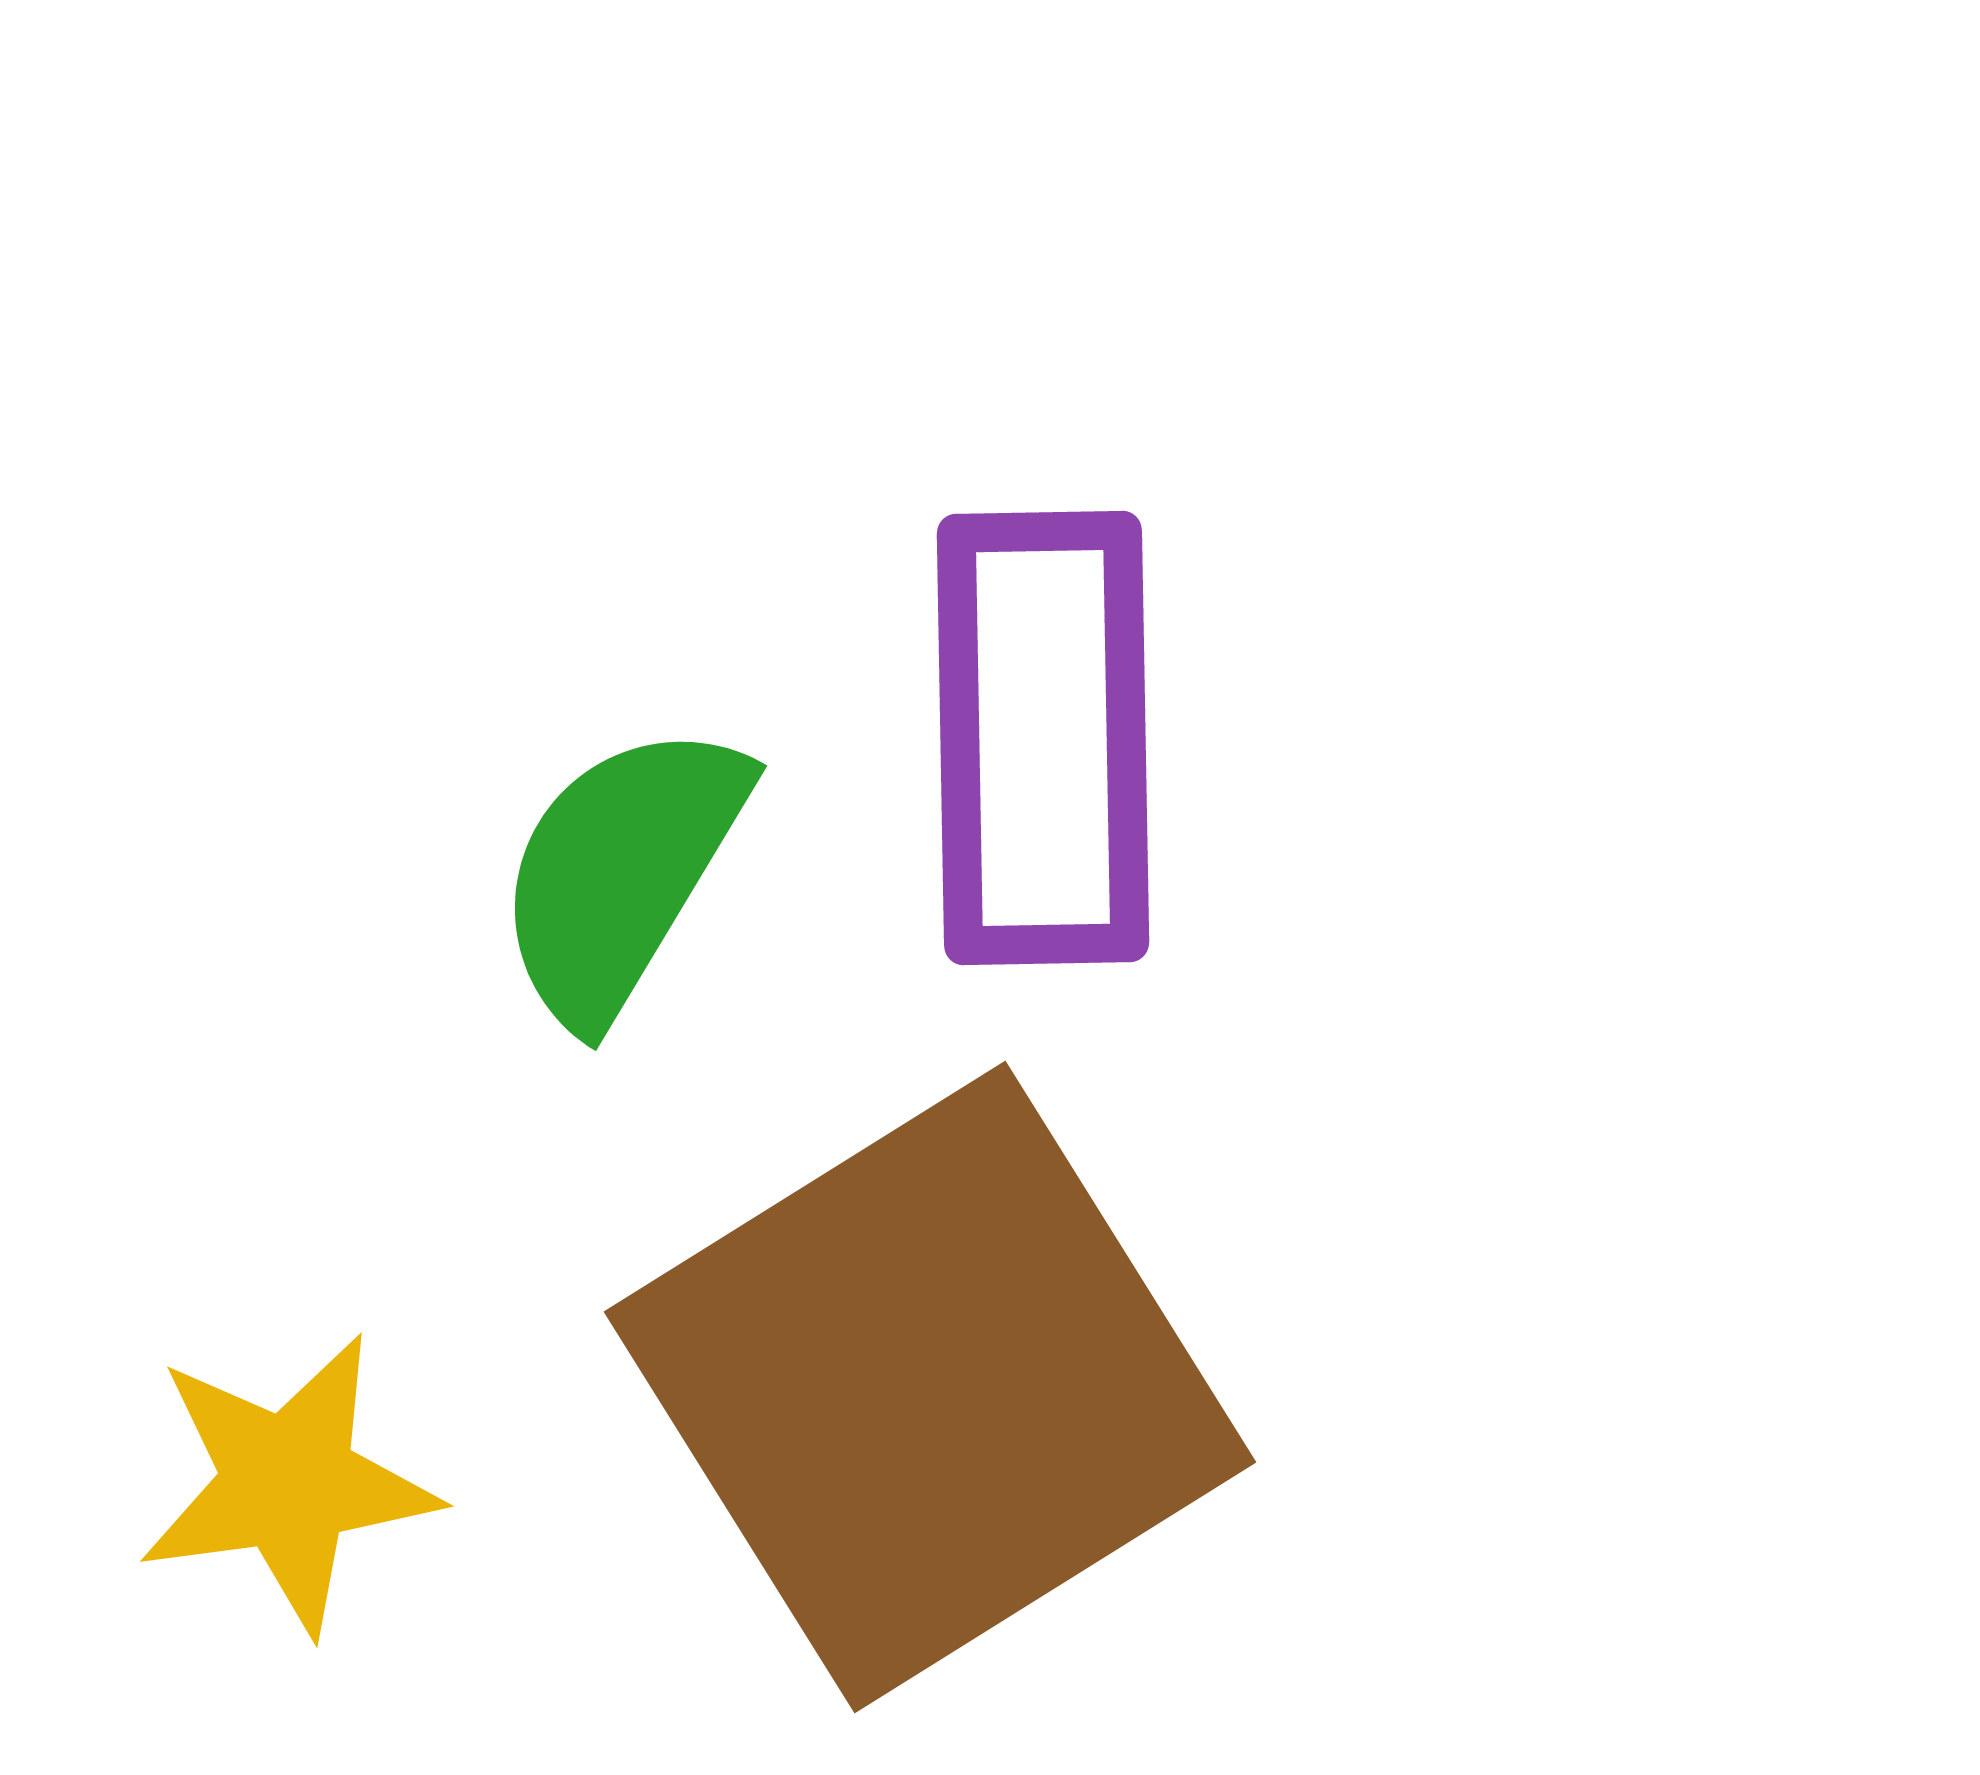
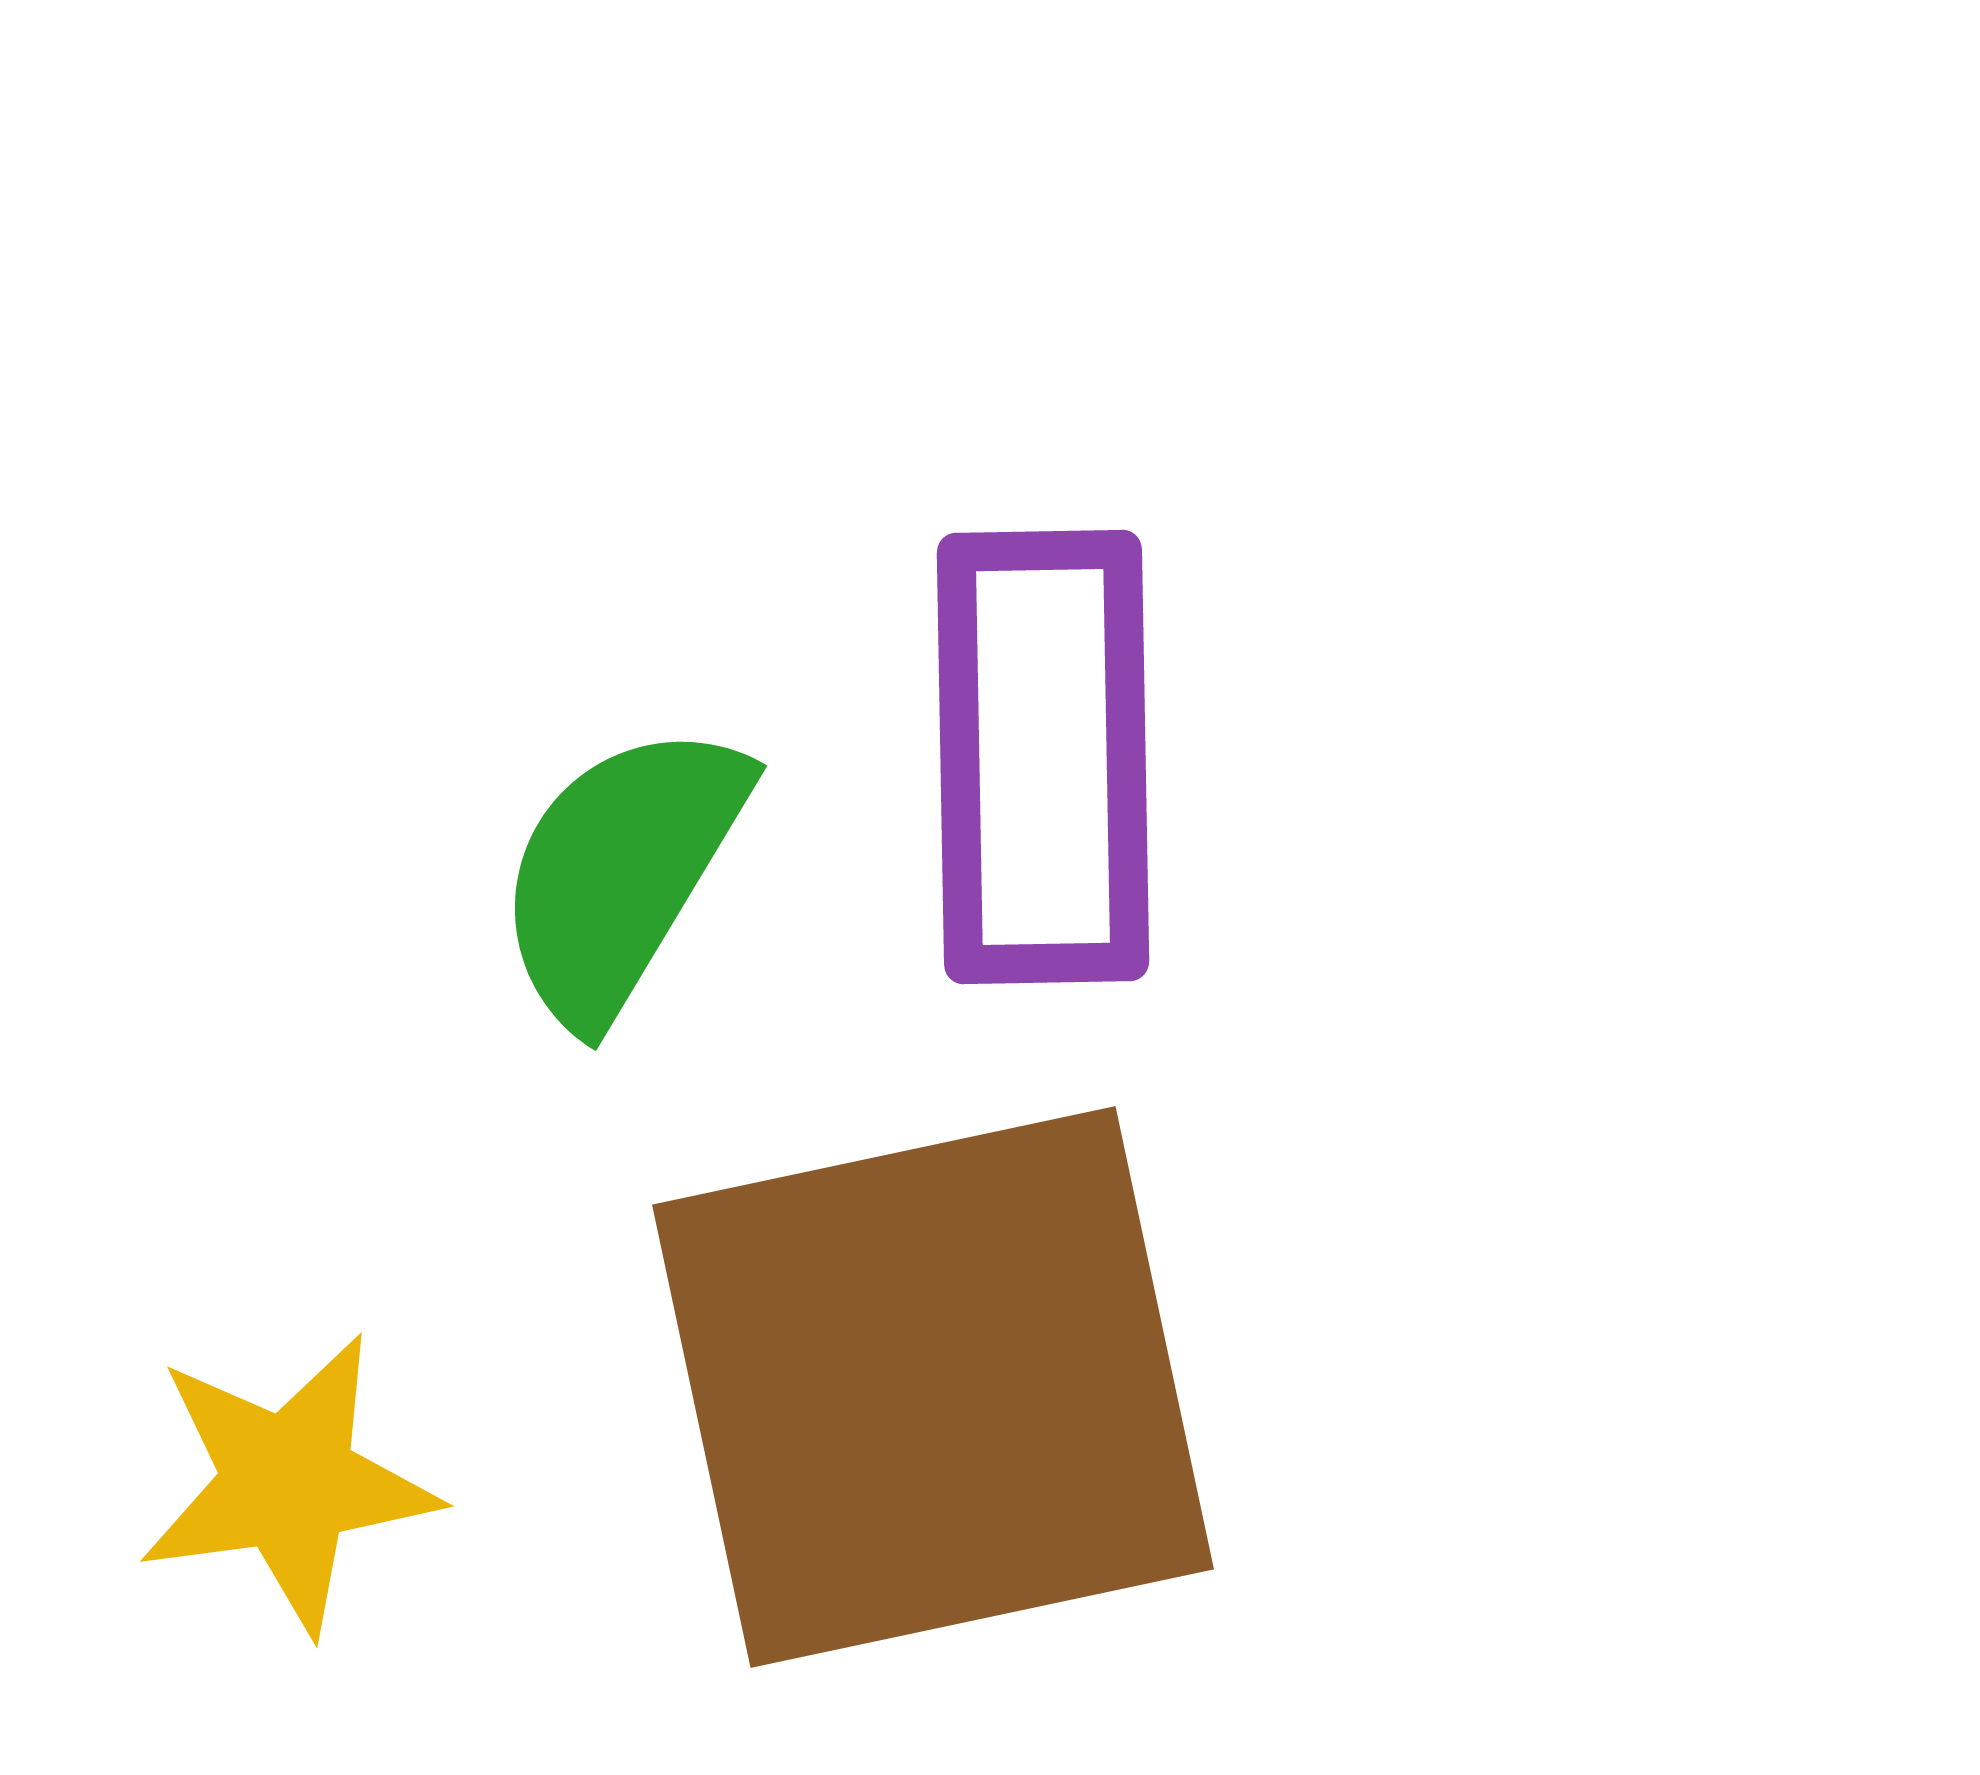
purple rectangle: moved 19 px down
brown square: moved 3 px right; rotated 20 degrees clockwise
